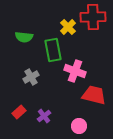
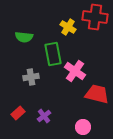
red cross: moved 2 px right; rotated 10 degrees clockwise
yellow cross: rotated 14 degrees counterclockwise
green rectangle: moved 4 px down
pink cross: rotated 15 degrees clockwise
gray cross: rotated 21 degrees clockwise
red trapezoid: moved 3 px right, 1 px up
red rectangle: moved 1 px left, 1 px down
pink circle: moved 4 px right, 1 px down
